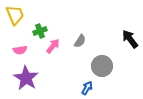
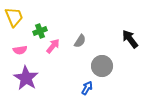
yellow trapezoid: moved 1 px left, 2 px down
